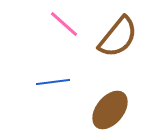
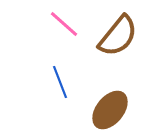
brown semicircle: moved 1 px up
blue line: moved 7 px right; rotated 76 degrees clockwise
